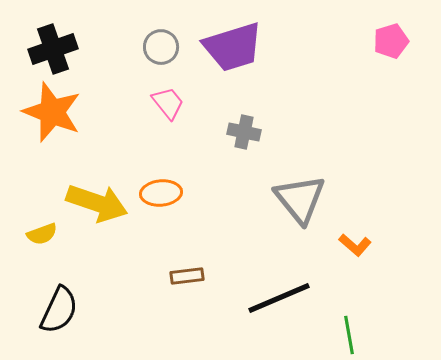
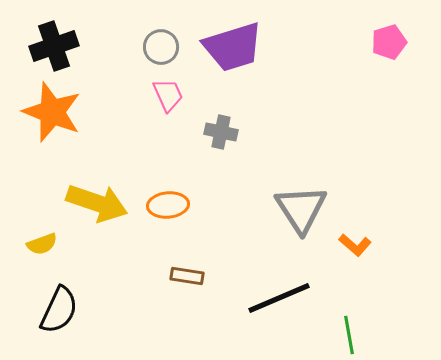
pink pentagon: moved 2 px left, 1 px down
black cross: moved 1 px right, 3 px up
pink trapezoid: moved 8 px up; rotated 15 degrees clockwise
gray cross: moved 23 px left
orange ellipse: moved 7 px right, 12 px down
gray triangle: moved 1 px right, 10 px down; rotated 6 degrees clockwise
yellow semicircle: moved 10 px down
brown rectangle: rotated 16 degrees clockwise
